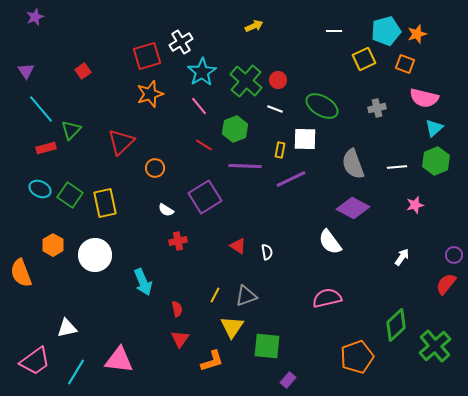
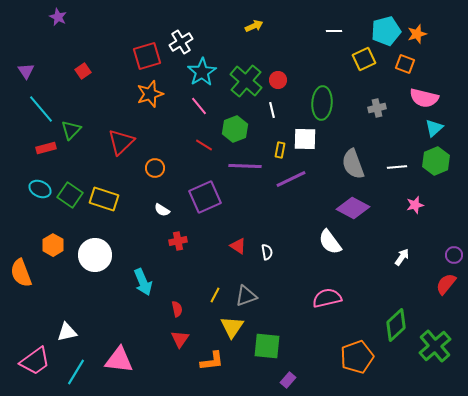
purple star at (35, 17): moved 23 px right; rotated 24 degrees counterclockwise
green ellipse at (322, 106): moved 3 px up; rotated 64 degrees clockwise
white line at (275, 109): moved 3 px left, 1 px down; rotated 56 degrees clockwise
purple square at (205, 197): rotated 8 degrees clockwise
yellow rectangle at (105, 203): moved 1 px left, 4 px up; rotated 60 degrees counterclockwise
white semicircle at (166, 210): moved 4 px left
white triangle at (67, 328): moved 4 px down
orange L-shape at (212, 361): rotated 10 degrees clockwise
